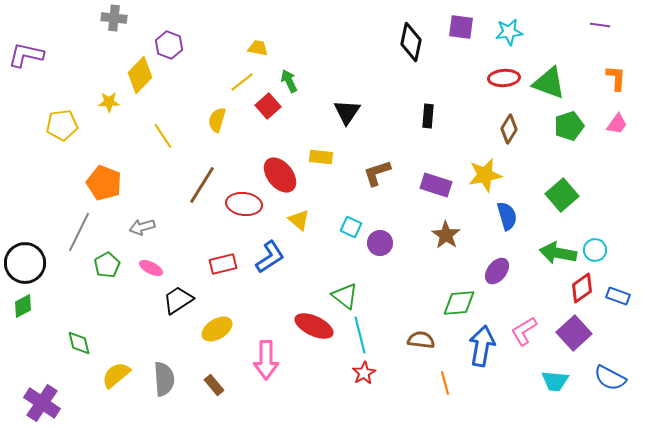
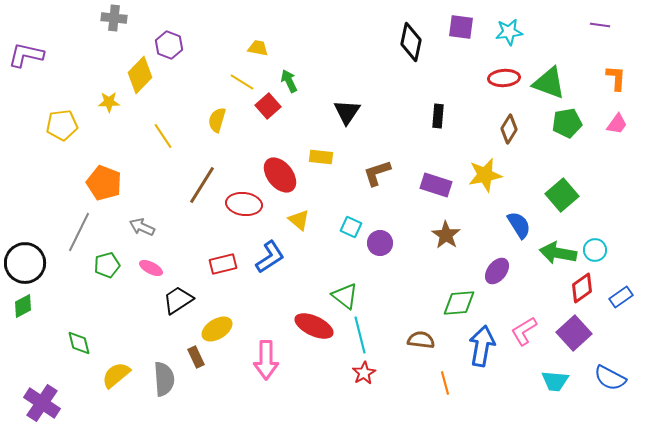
yellow line at (242, 82): rotated 70 degrees clockwise
black rectangle at (428, 116): moved 10 px right
green pentagon at (569, 126): moved 2 px left, 3 px up; rotated 8 degrees clockwise
blue semicircle at (507, 216): moved 12 px right, 9 px down; rotated 16 degrees counterclockwise
gray arrow at (142, 227): rotated 40 degrees clockwise
green pentagon at (107, 265): rotated 15 degrees clockwise
blue rectangle at (618, 296): moved 3 px right, 1 px down; rotated 55 degrees counterclockwise
brown rectangle at (214, 385): moved 18 px left, 28 px up; rotated 15 degrees clockwise
